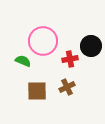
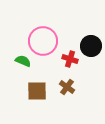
red cross: rotated 28 degrees clockwise
brown cross: rotated 28 degrees counterclockwise
